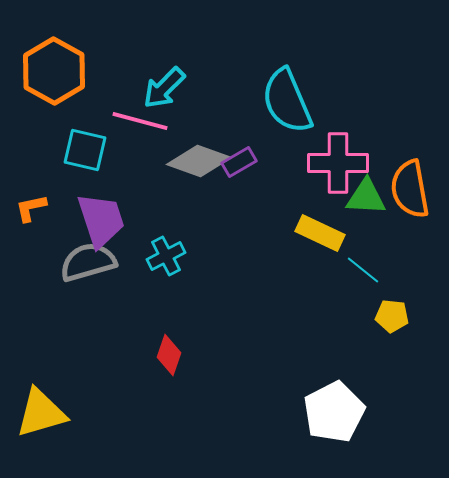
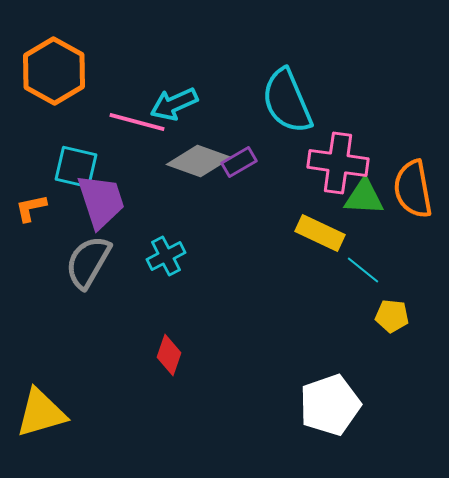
cyan arrow: moved 10 px right, 16 px down; rotated 21 degrees clockwise
pink line: moved 3 px left, 1 px down
cyan square: moved 9 px left, 17 px down
pink cross: rotated 8 degrees clockwise
orange semicircle: moved 3 px right
green triangle: moved 2 px left
purple trapezoid: moved 19 px up
gray semicircle: rotated 44 degrees counterclockwise
white pentagon: moved 4 px left, 7 px up; rotated 8 degrees clockwise
